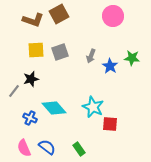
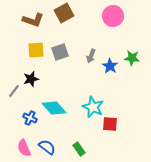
brown square: moved 5 px right, 1 px up
